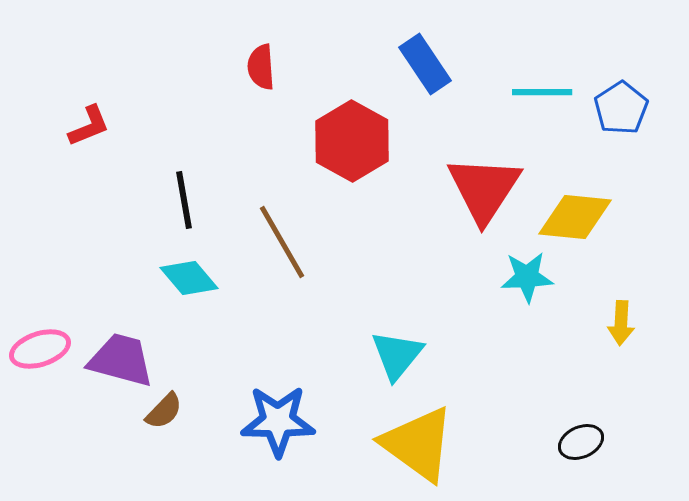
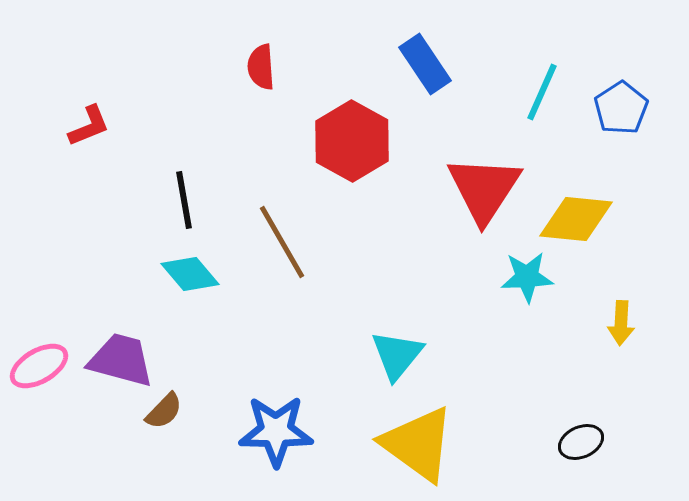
cyan line: rotated 66 degrees counterclockwise
yellow diamond: moved 1 px right, 2 px down
cyan diamond: moved 1 px right, 4 px up
pink ellipse: moved 1 px left, 17 px down; rotated 12 degrees counterclockwise
blue star: moved 2 px left, 10 px down
